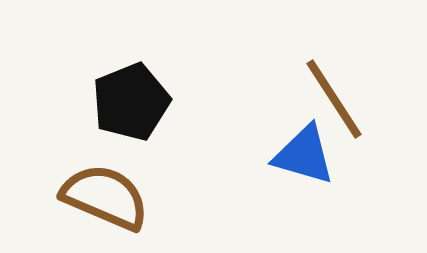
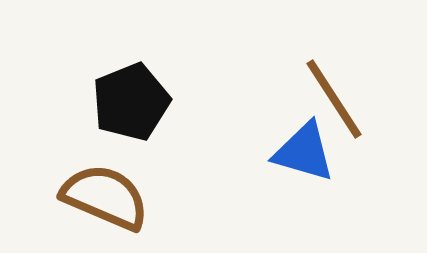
blue triangle: moved 3 px up
